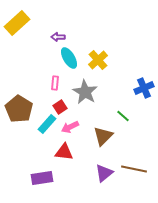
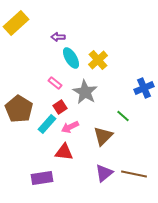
yellow rectangle: moved 1 px left
cyan ellipse: moved 2 px right
pink rectangle: rotated 56 degrees counterclockwise
brown line: moved 5 px down
